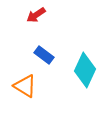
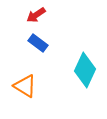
blue rectangle: moved 6 px left, 12 px up
